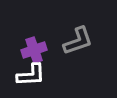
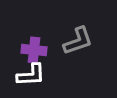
purple cross: rotated 25 degrees clockwise
